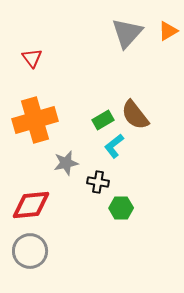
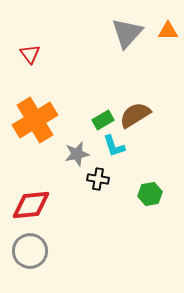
orange triangle: rotated 30 degrees clockwise
red triangle: moved 2 px left, 4 px up
brown semicircle: rotated 96 degrees clockwise
orange cross: rotated 15 degrees counterclockwise
cyan L-shape: rotated 70 degrees counterclockwise
gray star: moved 11 px right, 9 px up
black cross: moved 3 px up
green hexagon: moved 29 px right, 14 px up; rotated 10 degrees counterclockwise
